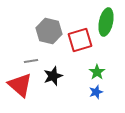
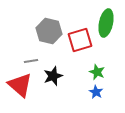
green ellipse: moved 1 px down
green star: rotated 14 degrees counterclockwise
blue star: rotated 24 degrees counterclockwise
